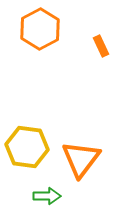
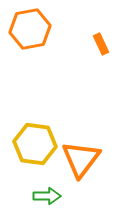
orange hexagon: moved 10 px left; rotated 18 degrees clockwise
orange rectangle: moved 2 px up
yellow hexagon: moved 8 px right, 3 px up
